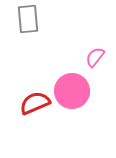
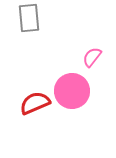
gray rectangle: moved 1 px right, 1 px up
pink semicircle: moved 3 px left
